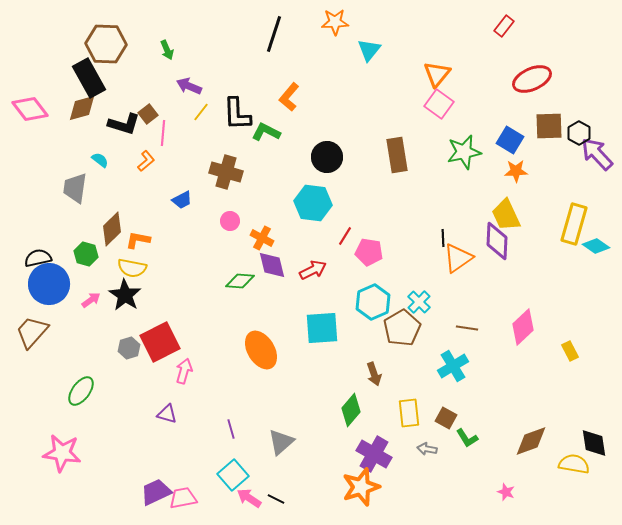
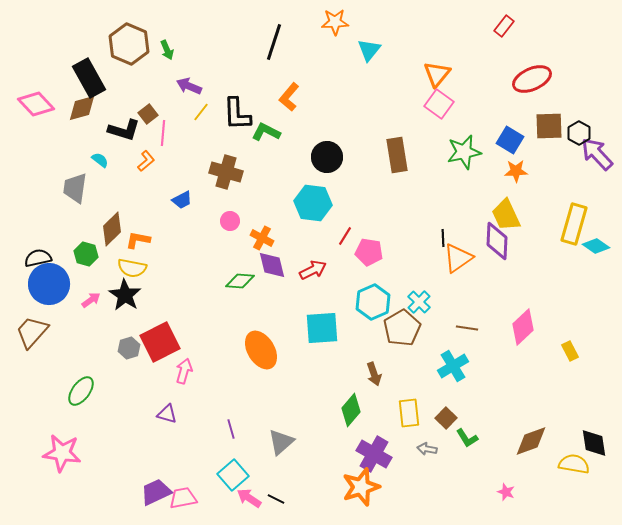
black line at (274, 34): moved 8 px down
brown hexagon at (106, 44): moved 23 px right; rotated 21 degrees clockwise
pink diamond at (30, 109): moved 6 px right, 5 px up; rotated 6 degrees counterclockwise
black L-shape at (124, 124): moved 6 px down
brown square at (446, 418): rotated 15 degrees clockwise
